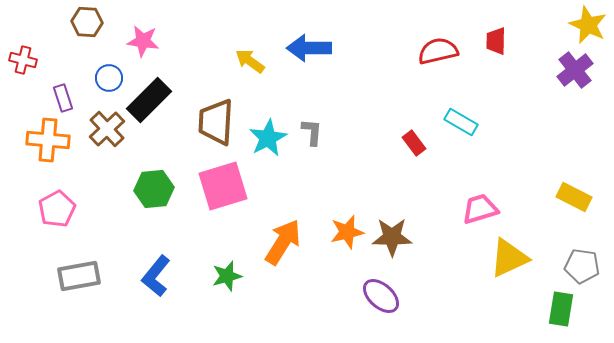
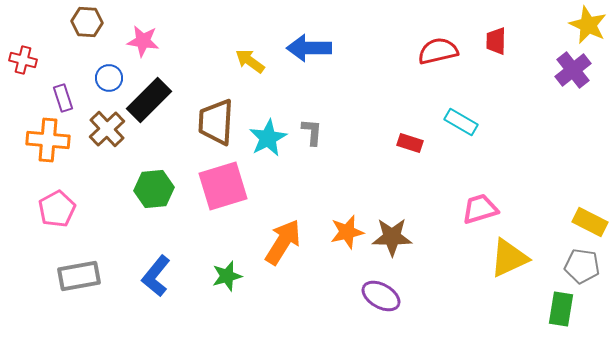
purple cross: moved 2 px left
red rectangle: moved 4 px left; rotated 35 degrees counterclockwise
yellow rectangle: moved 16 px right, 25 px down
purple ellipse: rotated 12 degrees counterclockwise
